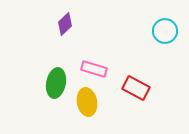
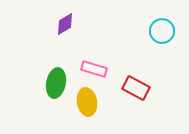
purple diamond: rotated 15 degrees clockwise
cyan circle: moved 3 px left
